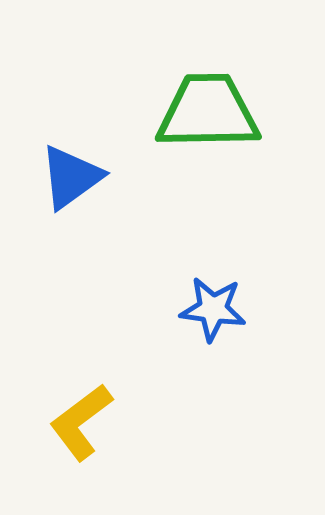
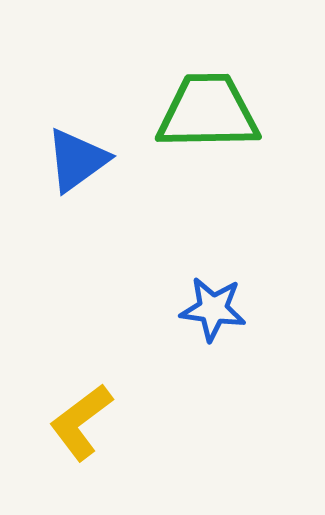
blue triangle: moved 6 px right, 17 px up
